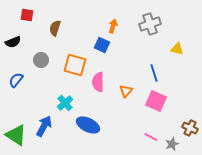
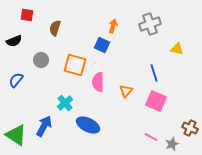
black semicircle: moved 1 px right, 1 px up
